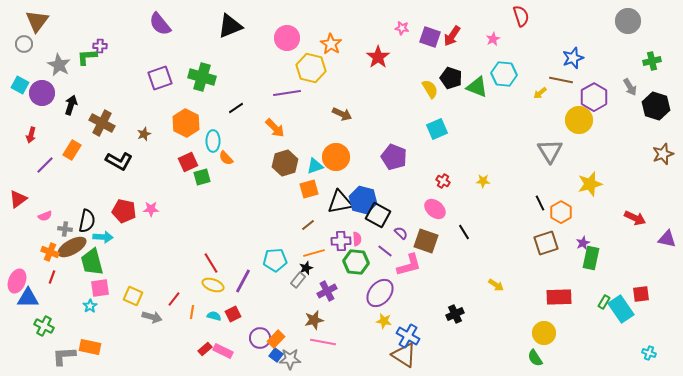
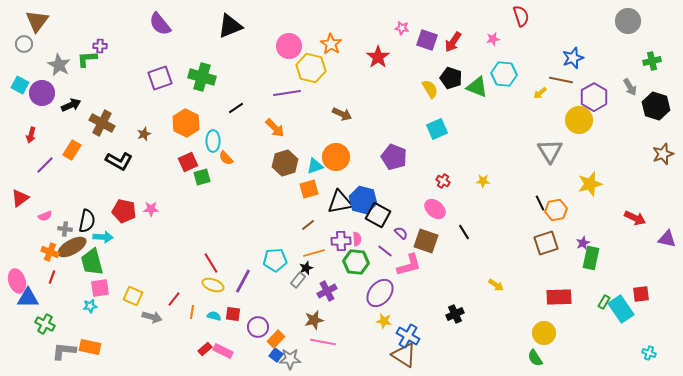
red arrow at (452, 36): moved 1 px right, 6 px down
purple square at (430, 37): moved 3 px left, 3 px down
pink circle at (287, 38): moved 2 px right, 8 px down
pink star at (493, 39): rotated 16 degrees clockwise
green L-shape at (87, 57): moved 2 px down
black arrow at (71, 105): rotated 48 degrees clockwise
red triangle at (18, 199): moved 2 px right, 1 px up
orange hexagon at (561, 212): moved 5 px left, 2 px up; rotated 20 degrees clockwise
pink ellipse at (17, 281): rotated 40 degrees counterclockwise
cyan star at (90, 306): rotated 24 degrees clockwise
red square at (233, 314): rotated 35 degrees clockwise
green cross at (44, 326): moved 1 px right, 2 px up
purple circle at (260, 338): moved 2 px left, 11 px up
gray L-shape at (64, 356): moved 5 px up; rotated 10 degrees clockwise
